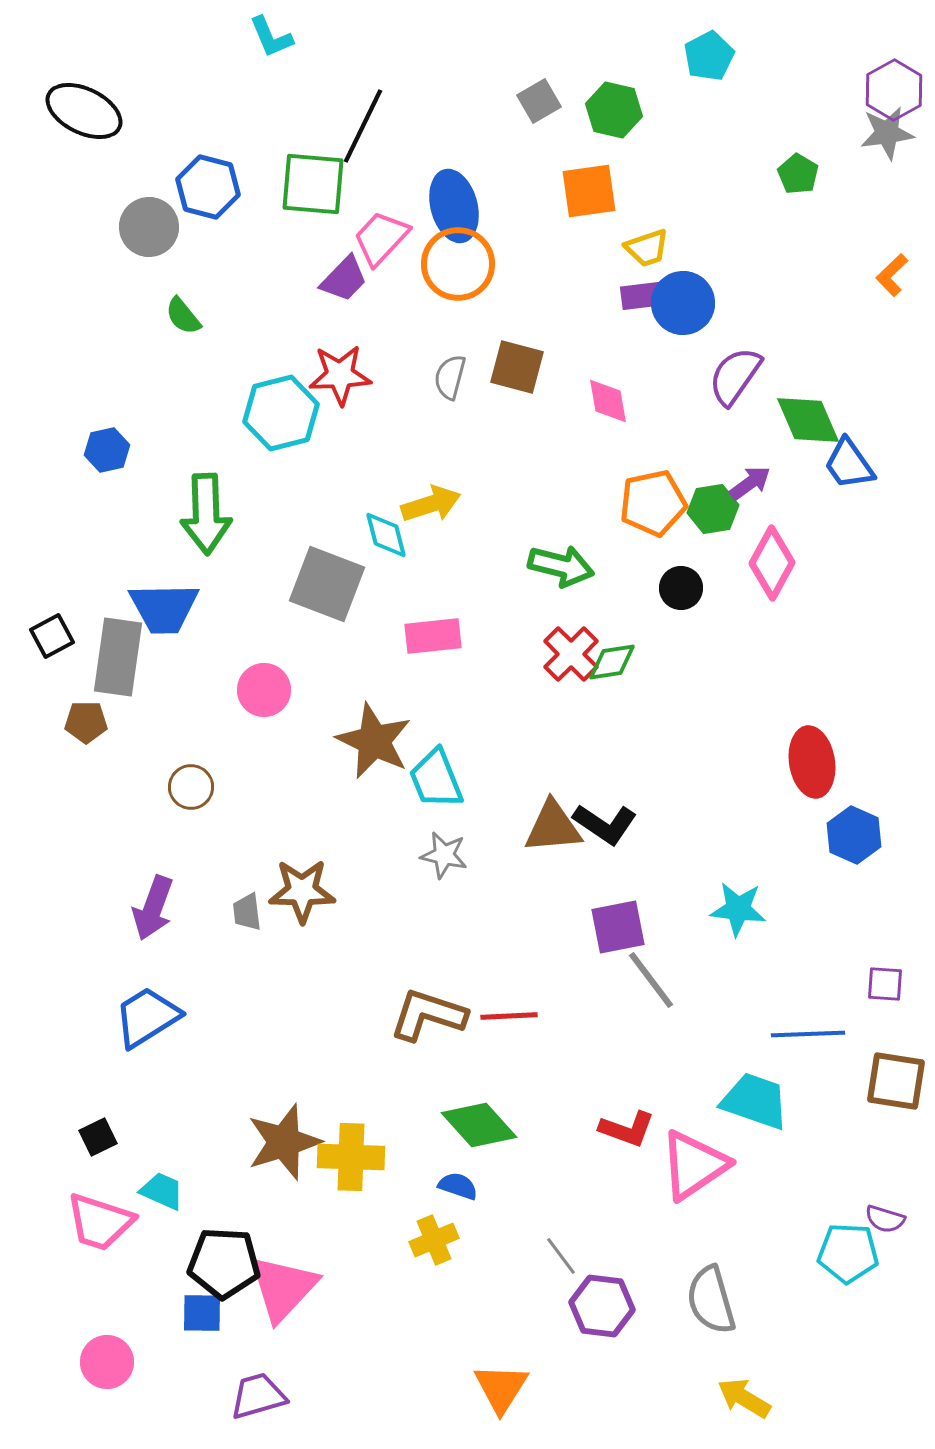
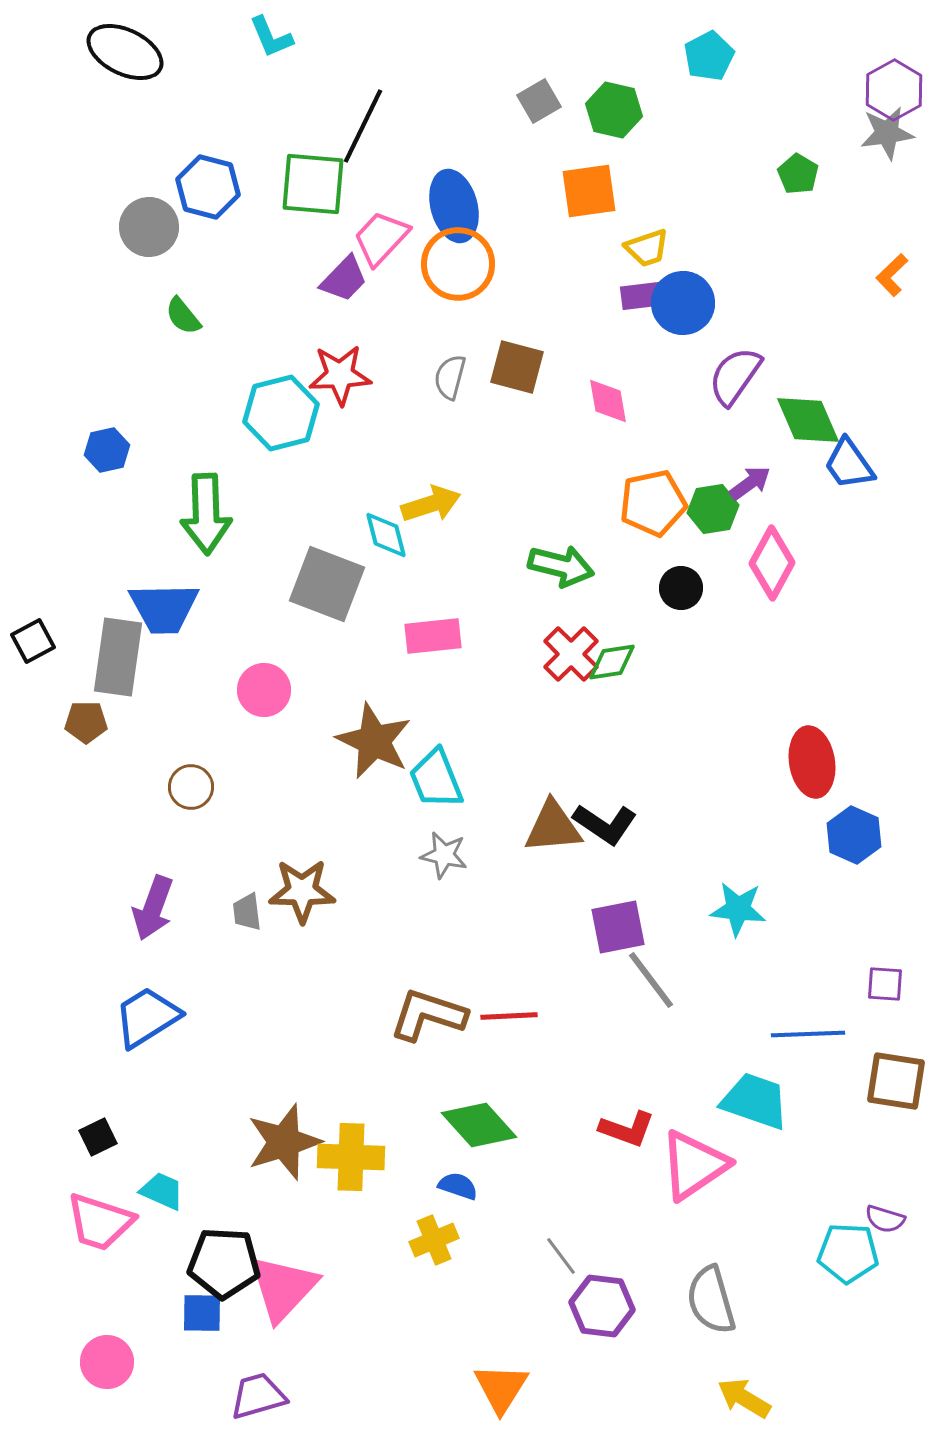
black ellipse at (84, 111): moved 41 px right, 59 px up
black square at (52, 636): moved 19 px left, 5 px down
